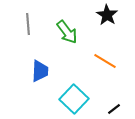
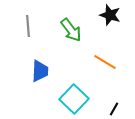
black star: moved 3 px right; rotated 15 degrees counterclockwise
gray line: moved 2 px down
green arrow: moved 4 px right, 2 px up
orange line: moved 1 px down
black line: rotated 24 degrees counterclockwise
